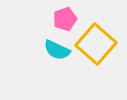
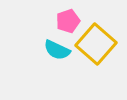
pink pentagon: moved 3 px right, 2 px down
